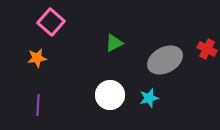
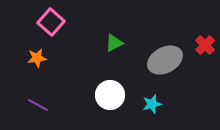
red cross: moved 2 px left, 4 px up; rotated 18 degrees clockwise
cyan star: moved 3 px right, 6 px down
purple line: rotated 65 degrees counterclockwise
